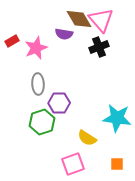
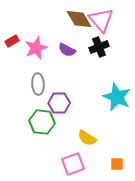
purple semicircle: moved 3 px right, 16 px down; rotated 18 degrees clockwise
cyan star: moved 21 px up; rotated 16 degrees clockwise
green hexagon: rotated 25 degrees clockwise
